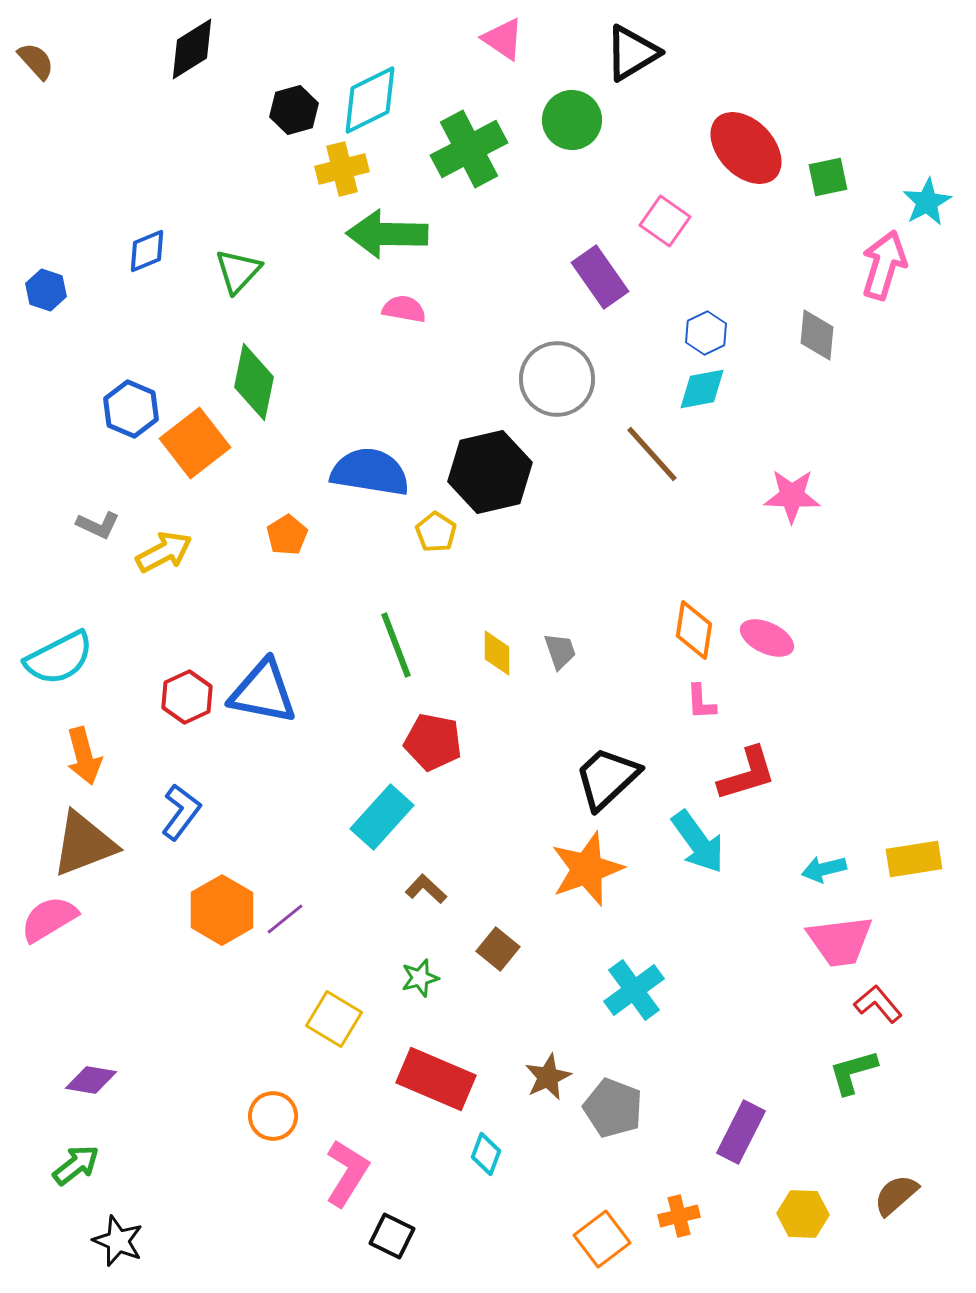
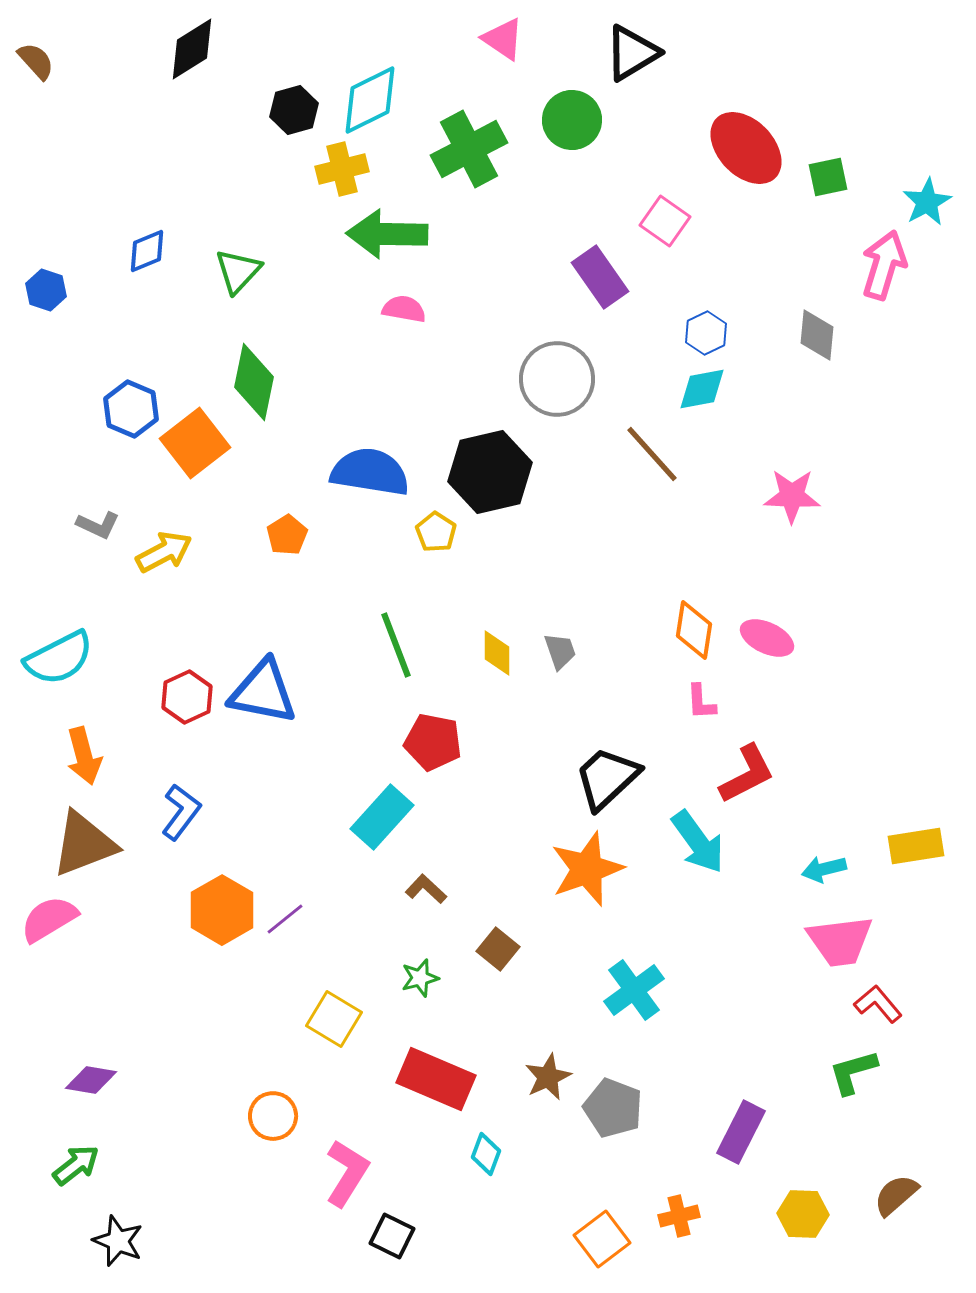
red L-shape at (747, 774): rotated 10 degrees counterclockwise
yellow rectangle at (914, 859): moved 2 px right, 13 px up
